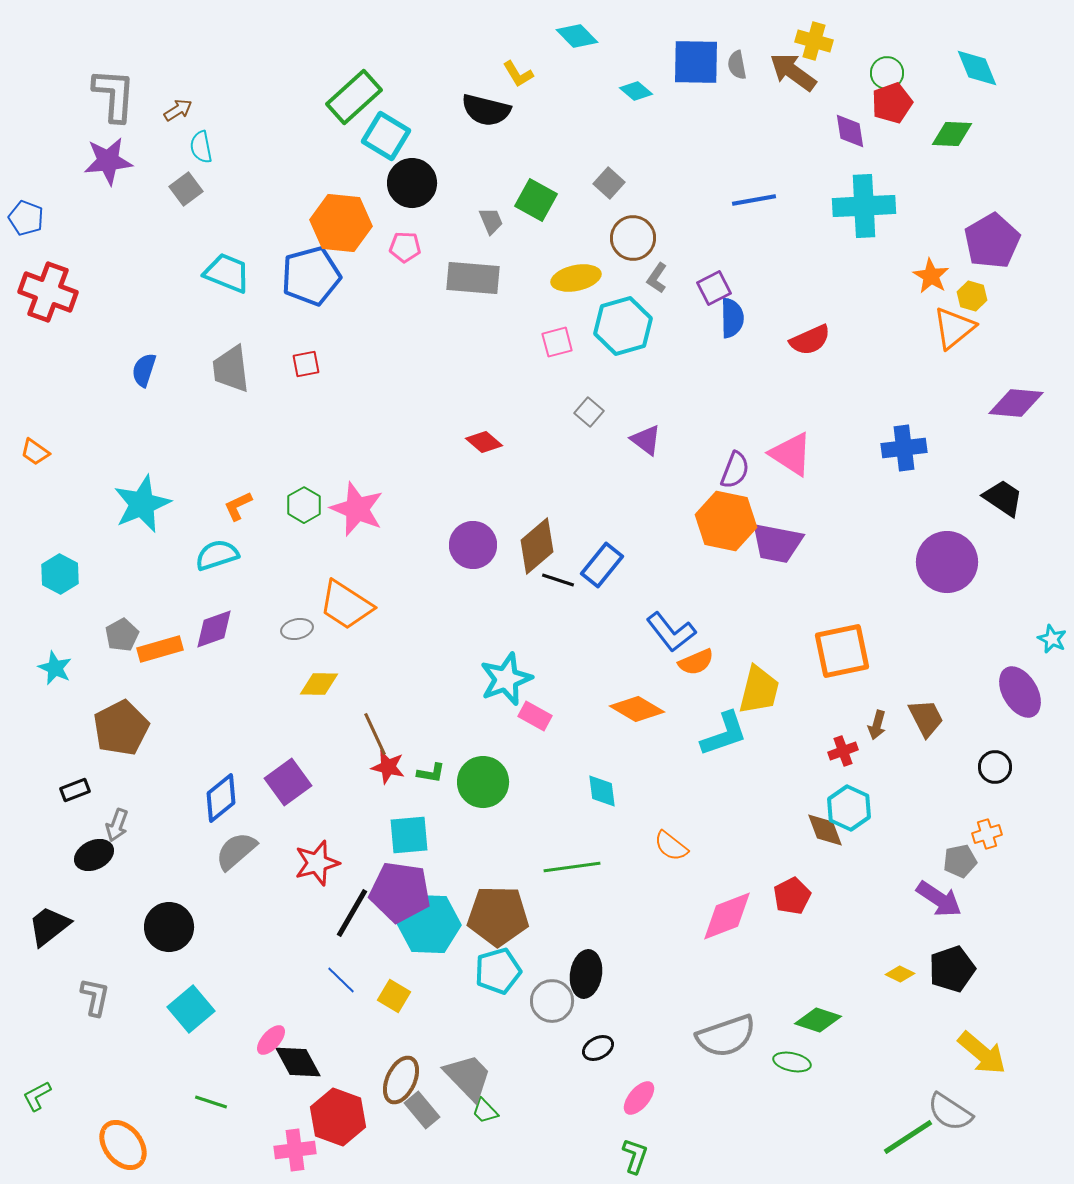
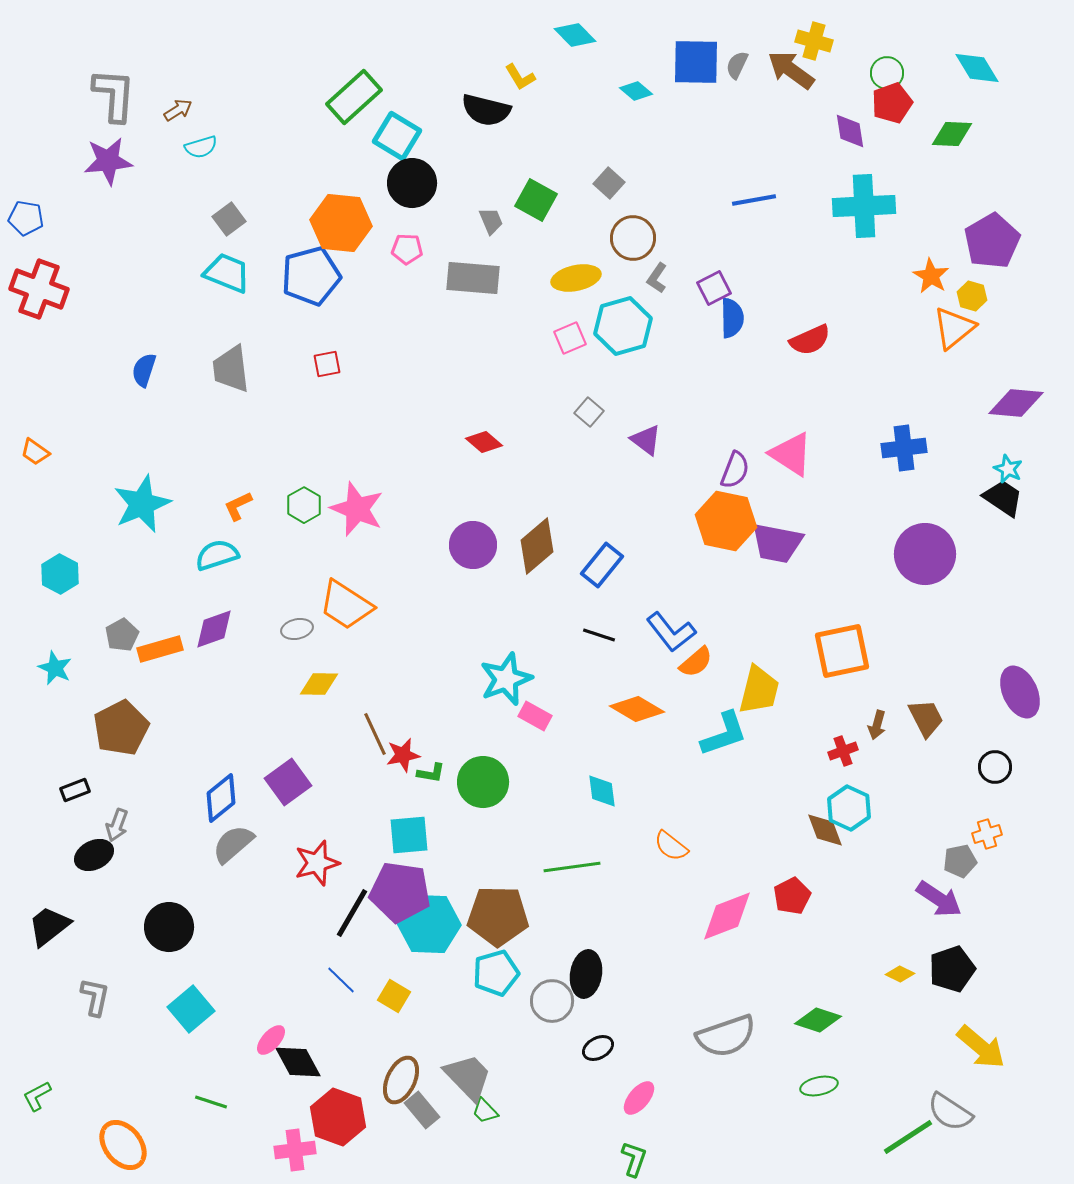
cyan diamond at (577, 36): moved 2 px left, 1 px up
gray semicircle at (737, 65): rotated 36 degrees clockwise
cyan diamond at (977, 68): rotated 9 degrees counterclockwise
brown arrow at (793, 72): moved 2 px left, 2 px up
yellow L-shape at (518, 74): moved 2 px right, 3 px down
cyan square at (386, 136): moved 11 px right
cyan semicircle at (201, 147): rotated 96 degrees counterclockwise
gray square at (186, 189): moved 43 px right, 30 px down
blue pentagon at (26, 218): rotated 12 degrees counterclockwise
pink pentagon at (405, 247): moved 2 px right, 2 px down
red cross at (48, 292): moved 9 px left, 3 px up
pink square at (557, 342): moved 13 px right, 4 px up; rotated 8 degrees counterclockwise
red square at (306, 364): moved 21 px right
purple circle at (947, 562): moved 22 px left, 8 px up
black line at (558, 580): moved 41 px right, 55 px down
cyan star at (1052, 639): moved 44 px left, 170 px up
orange semicircle at (696, 662): rotated 18 degrees counterclockwise
purple ellipse at (1020, 692): rotated 6 degrees clockwise
red star at (388, 767): moved 15 px right, 12 px up; rotated 24 degrees counterclockwise
gray semicircle at (236, 851): moved 3 px left, 7 px up
cyan pentagon at (498, 971): moved 2 px left, 2 px down
yellow arrow at (982, 1053): moved 1 px left, 6 px up
green ellipse at (792, 1062): moved 27 px right, 24 px down; rotated 24 degrees counterclockwise
green L-shape at (635, 1156): moved 1 px left, 3 px down
